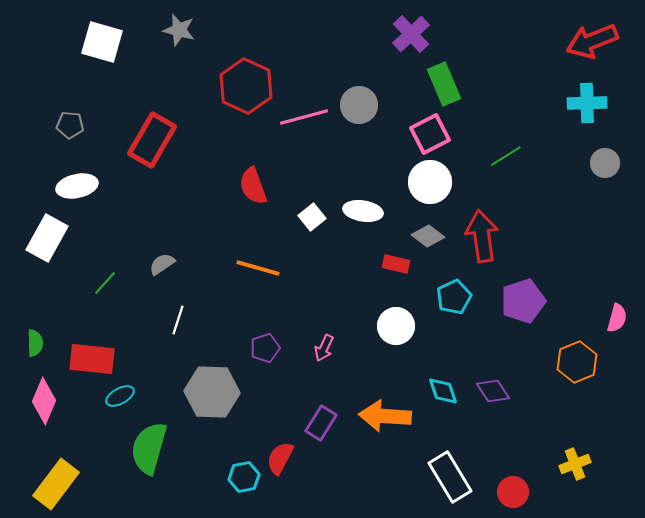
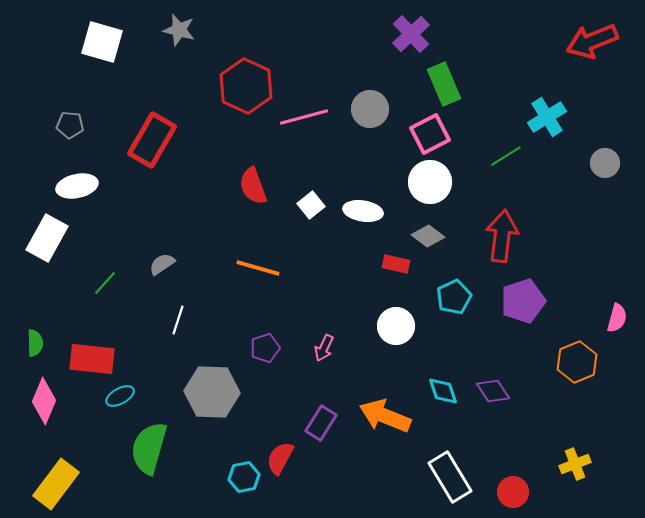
cyan cross at (587, 103): moved 40 px left, 14 px down; rotated 30 degrees counterclockwise
gray circle at (359, 105): moved 11 px right, 4 px down
white square at (312, 217): moved 1 px left, 12 px up
red arrow at (482, 236): moved 20 px right; rotated 15 degrees clockwise
orange arrow at (385, 416): rotated 18 degrees clockwise
